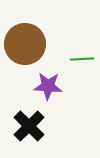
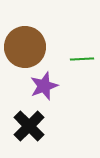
brown circle: moved 3 px down
purple star: moved 4 px left; rotated 24 degrees counterclockwise
